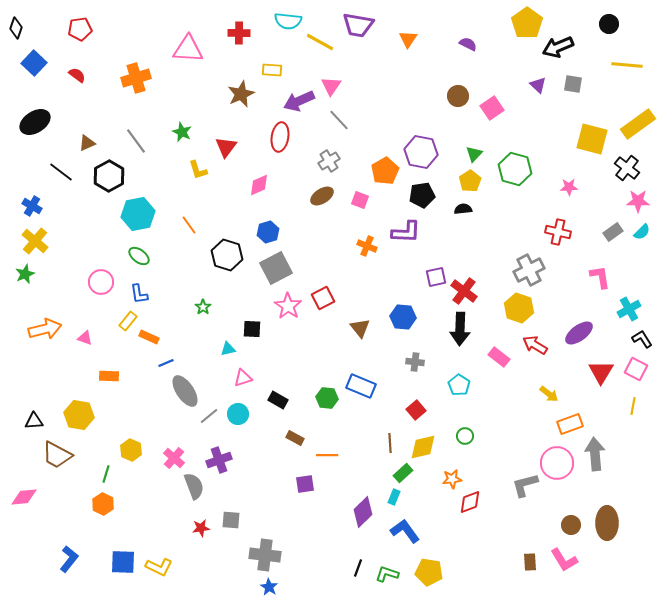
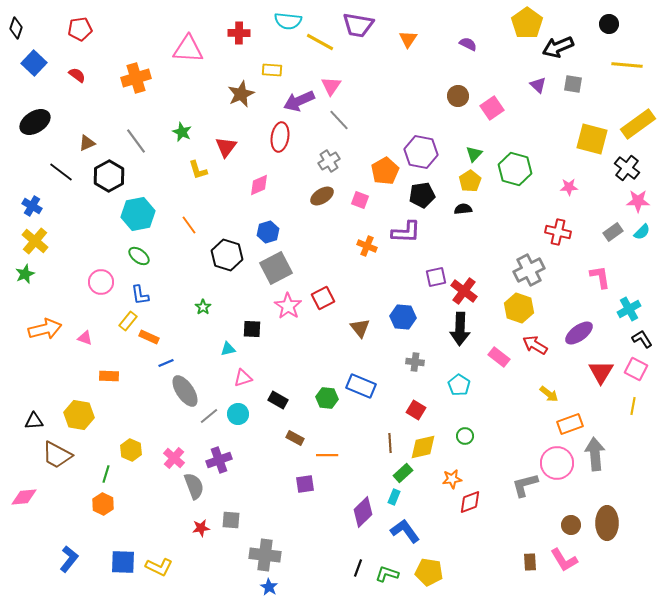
blue L-shape at (139, 294): moved 1 px right, 1 px down
red square at (416, 410): rotated 18 degrees counterclockwise
